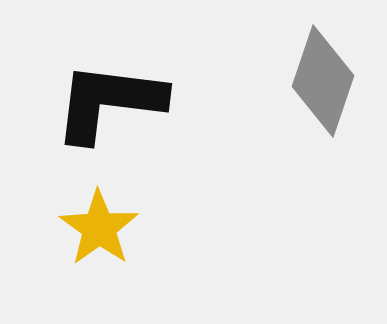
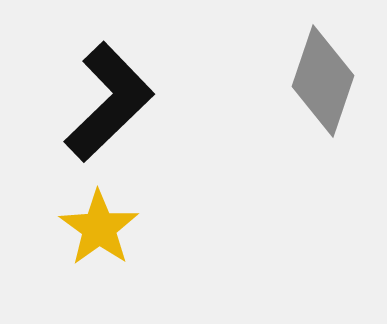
black L-shape: rotated 129 degrees clockwise
